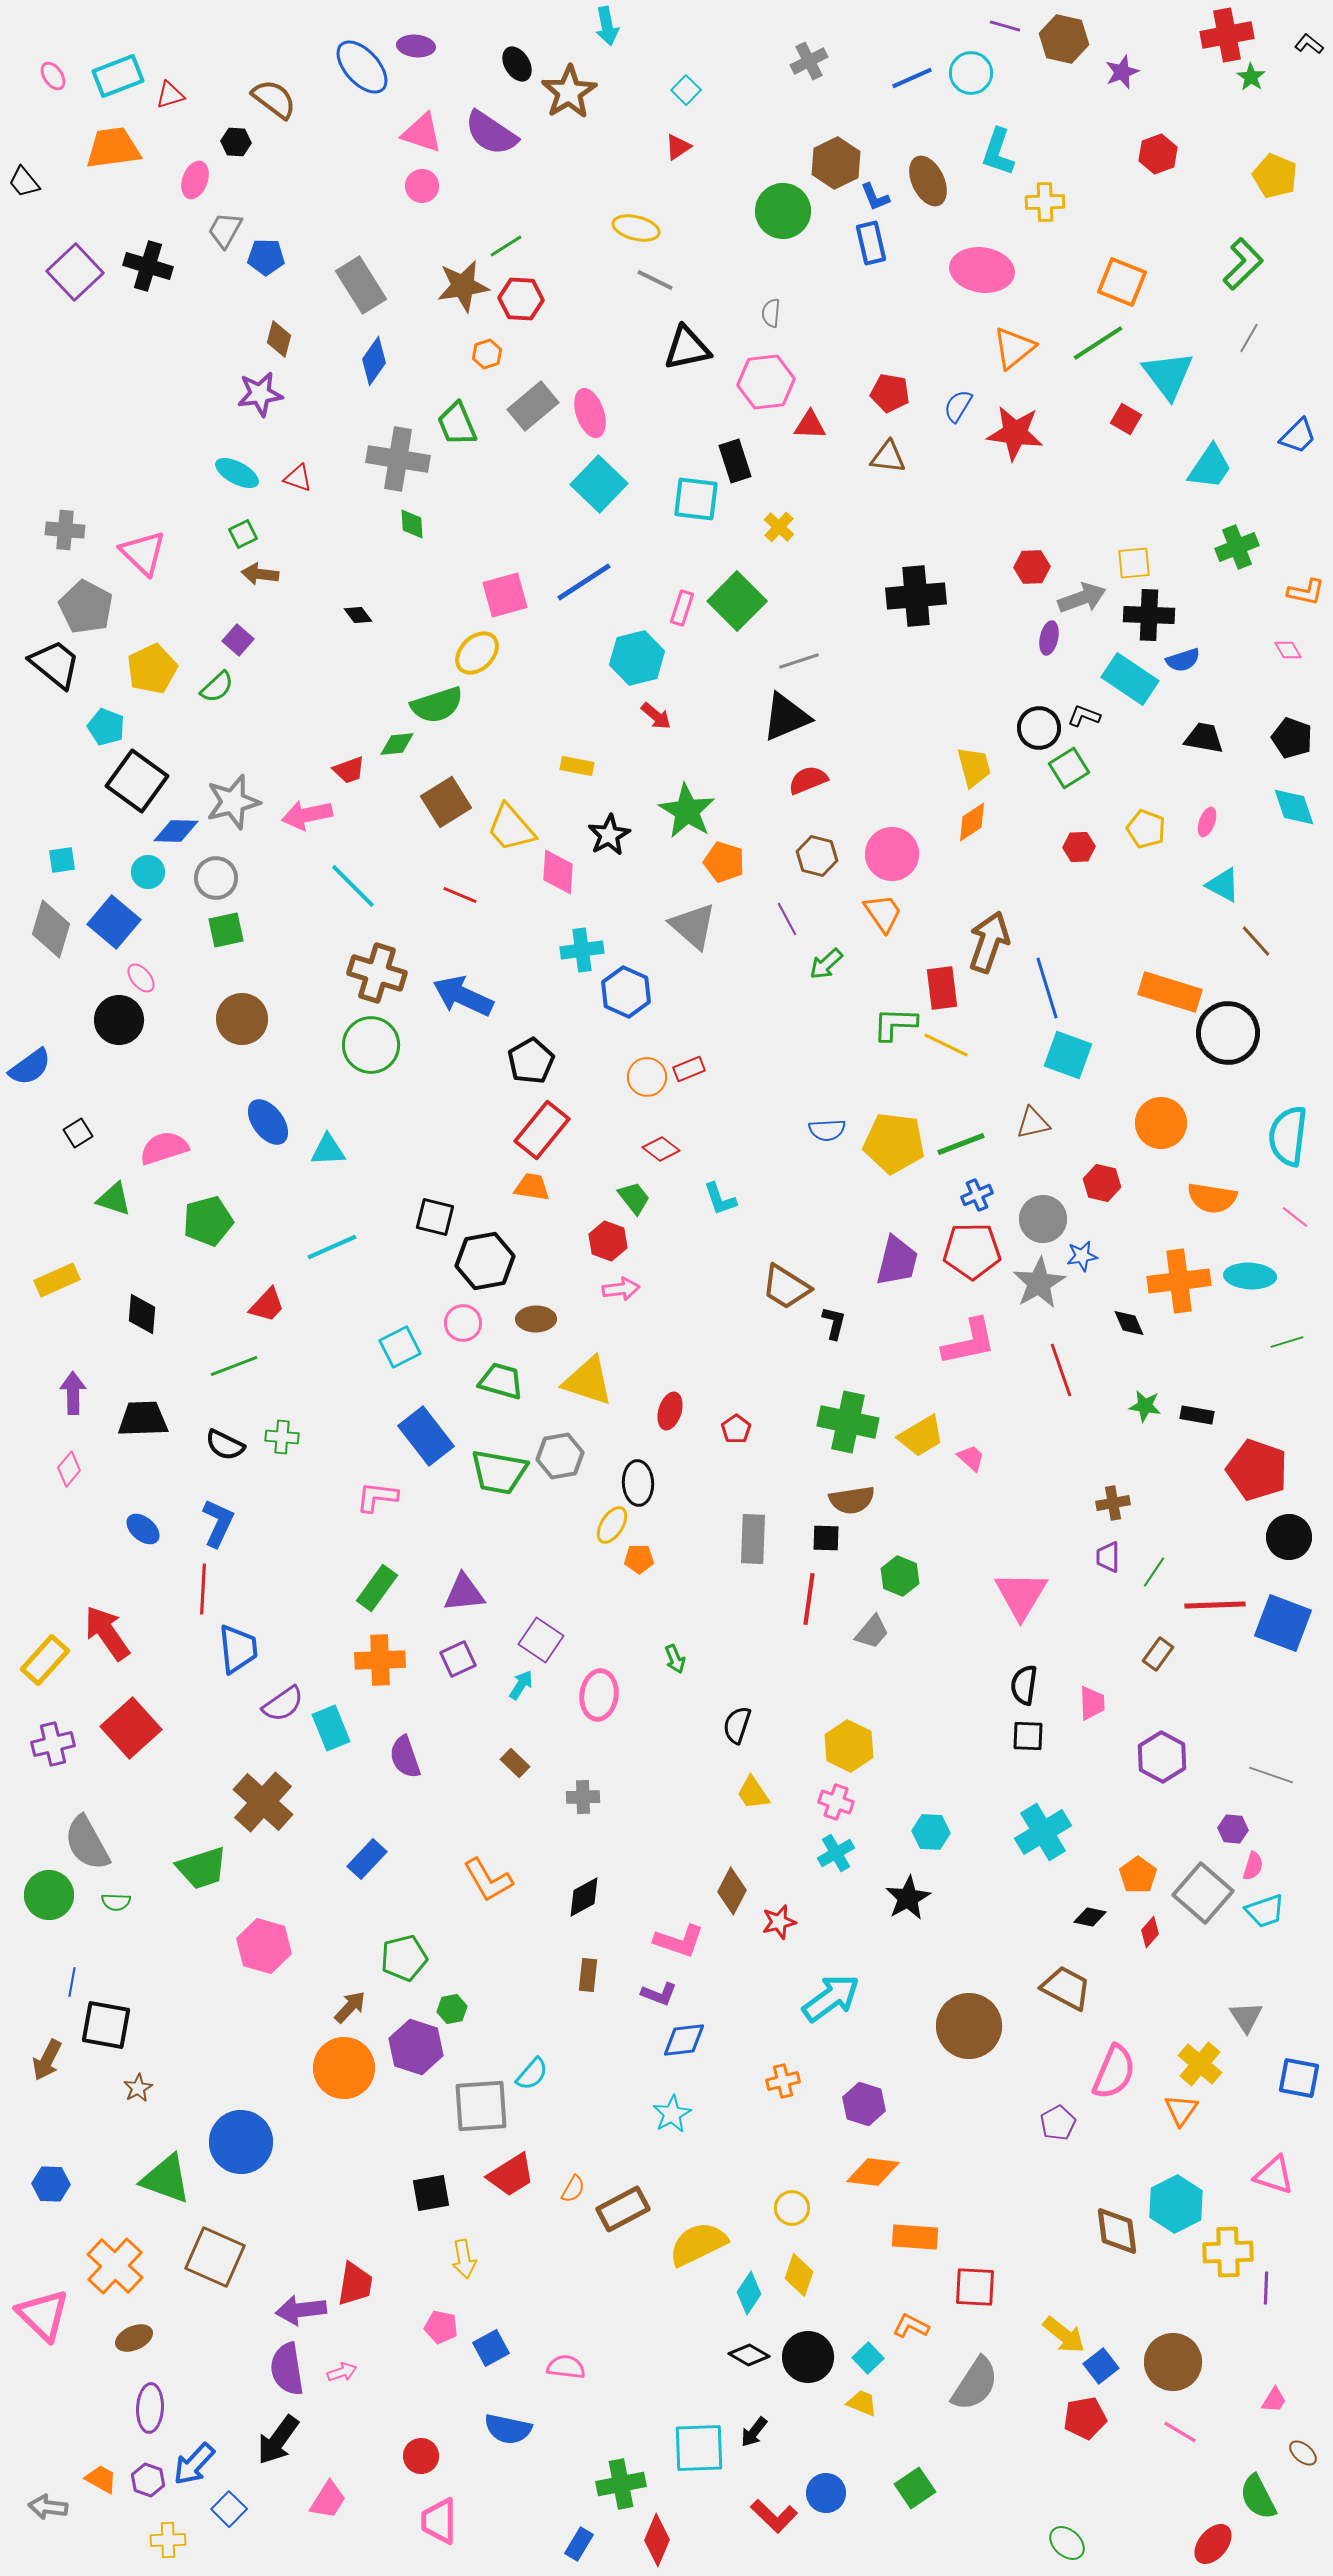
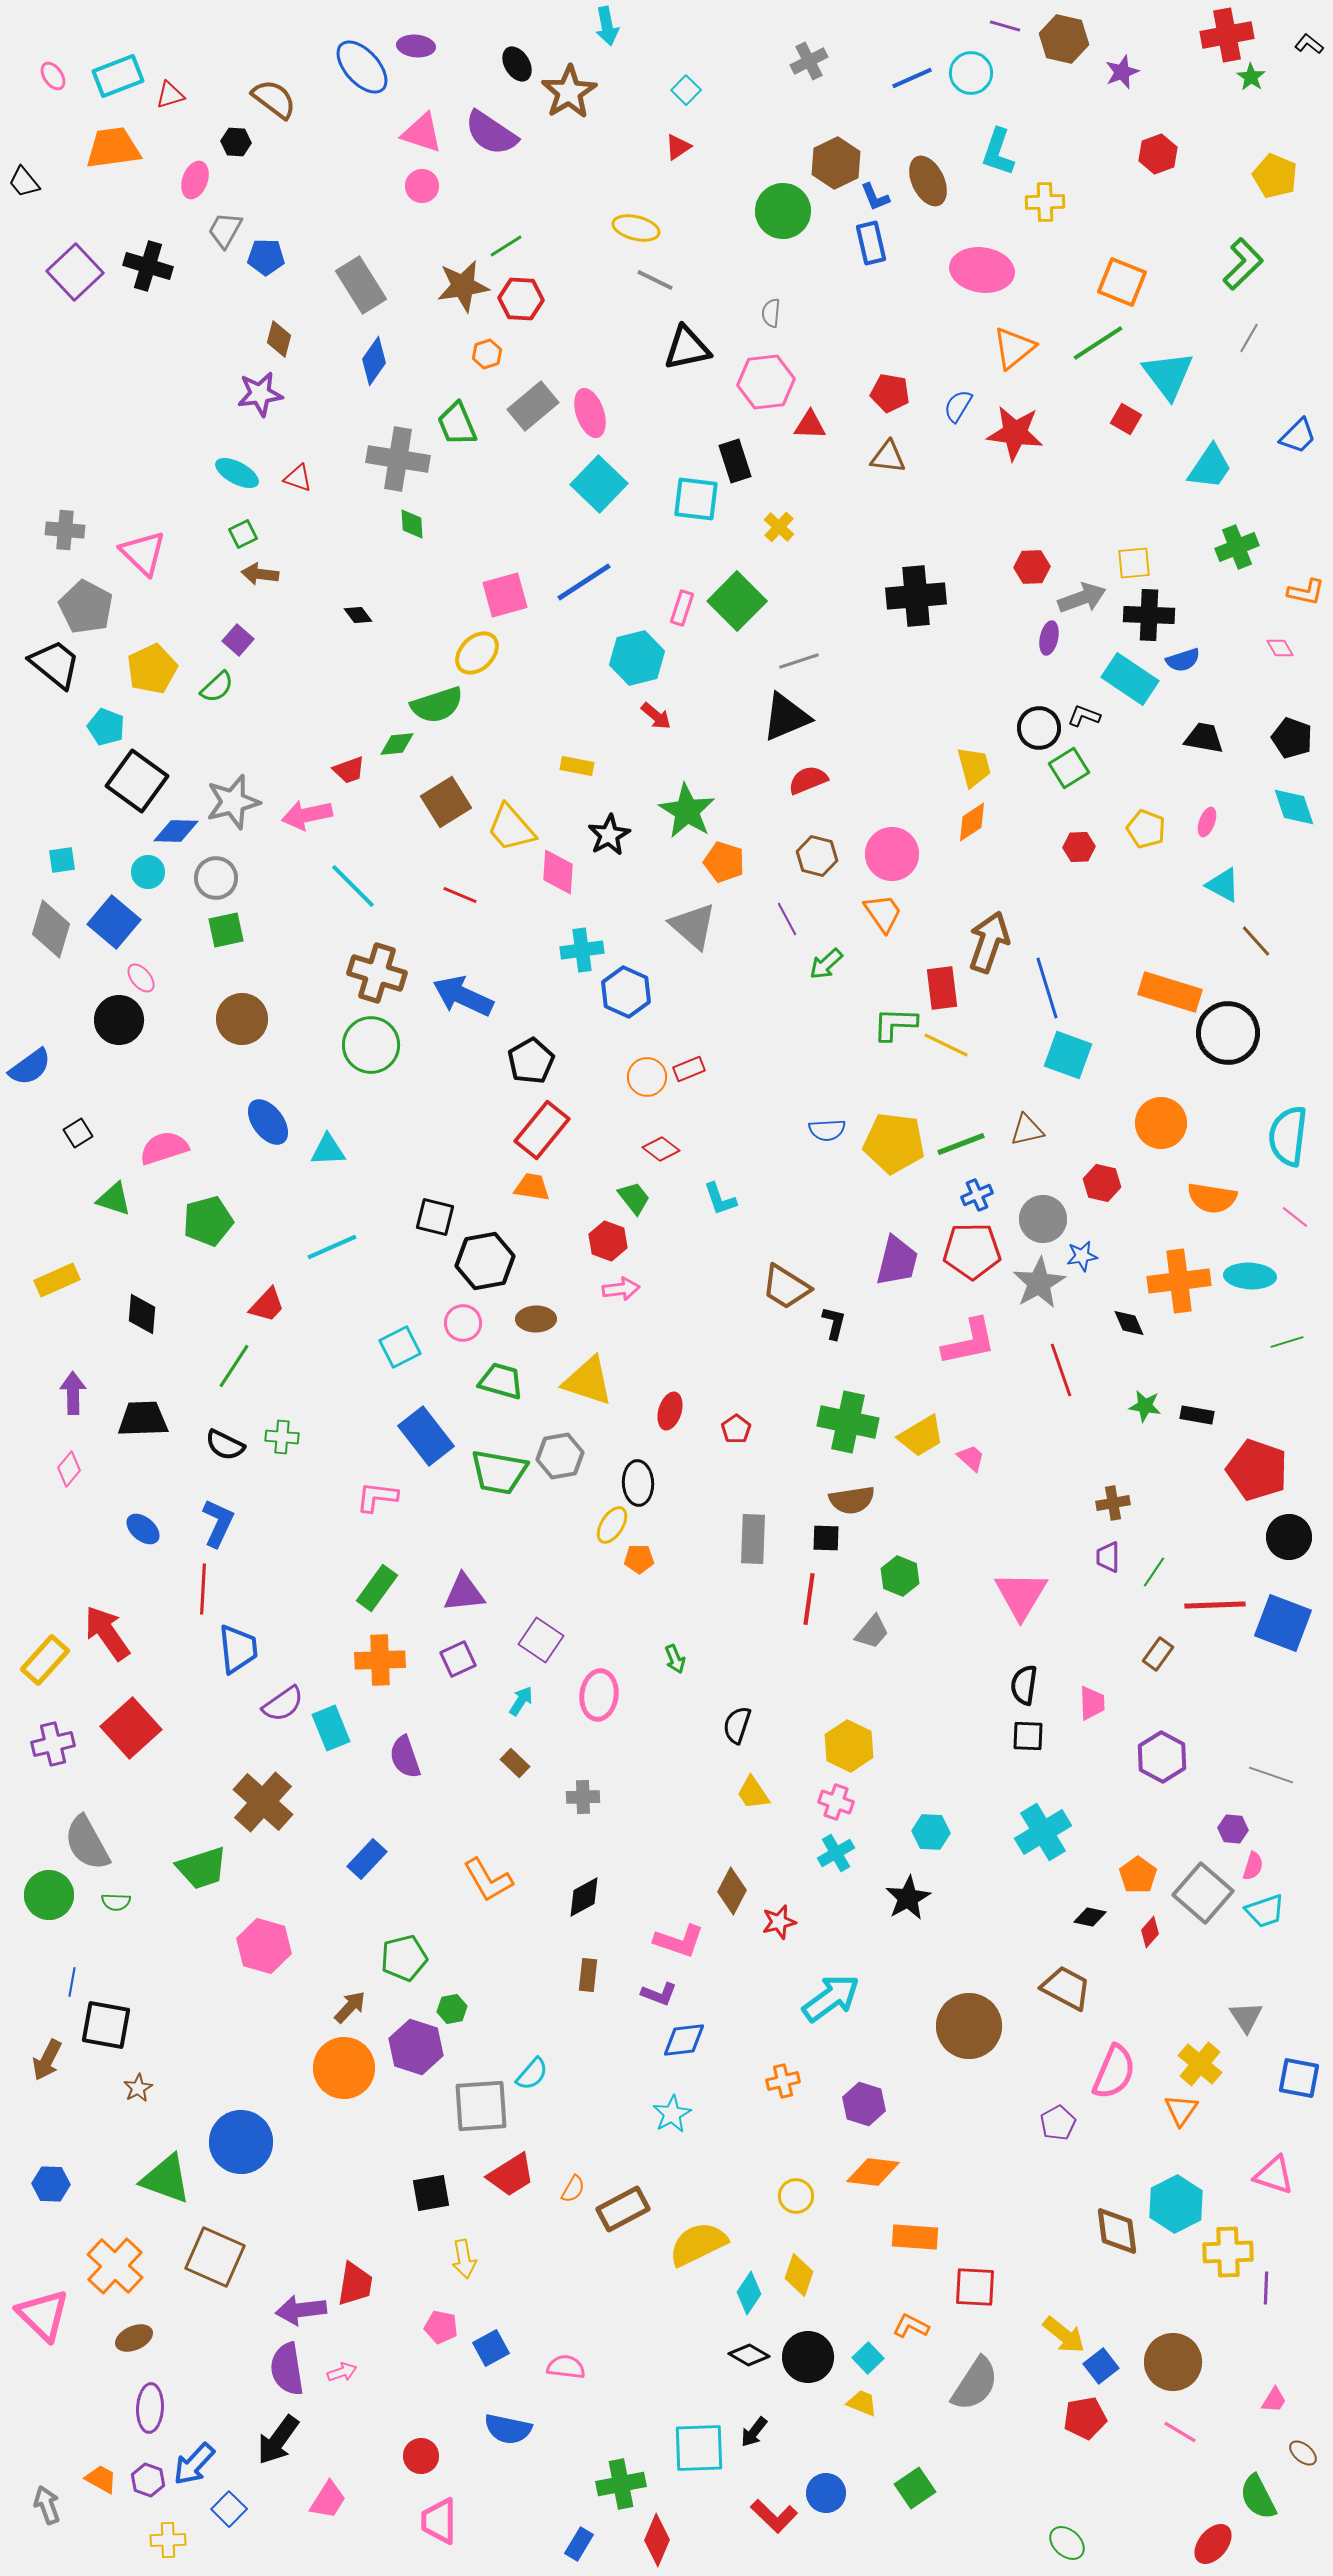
pink diamond at (1288, 650): moved 8 px left, 2 px up
brown triangle at (1033, 1123): moved 6 px left, 7 px down
green line at (234, 1366): rotated 36 degrees counterclockwise
cyan arrow at (521, 1685): moved 16 px down
yellow circle at (792, 2208): moved 4 px right, 12 px up
gray arrow at (48, 2507): moved 1 px left, 2 px up; rotated 63 degrees clockwise
